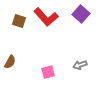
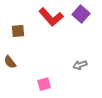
red L-shape: moved 5 px right
brown square: moved 1 px left, 10 px down; rotated 24 degrees counterclockwise
brown semicircle: rotated 112 degrees clockwise
pink square: moved 4 px left, 12 px down
